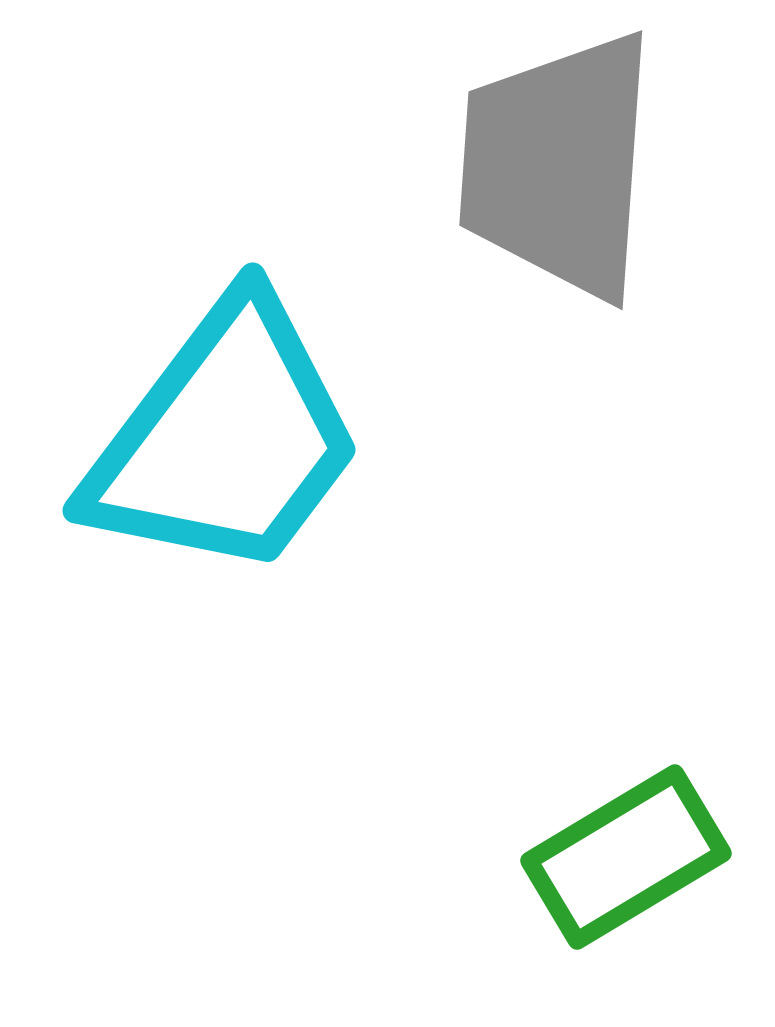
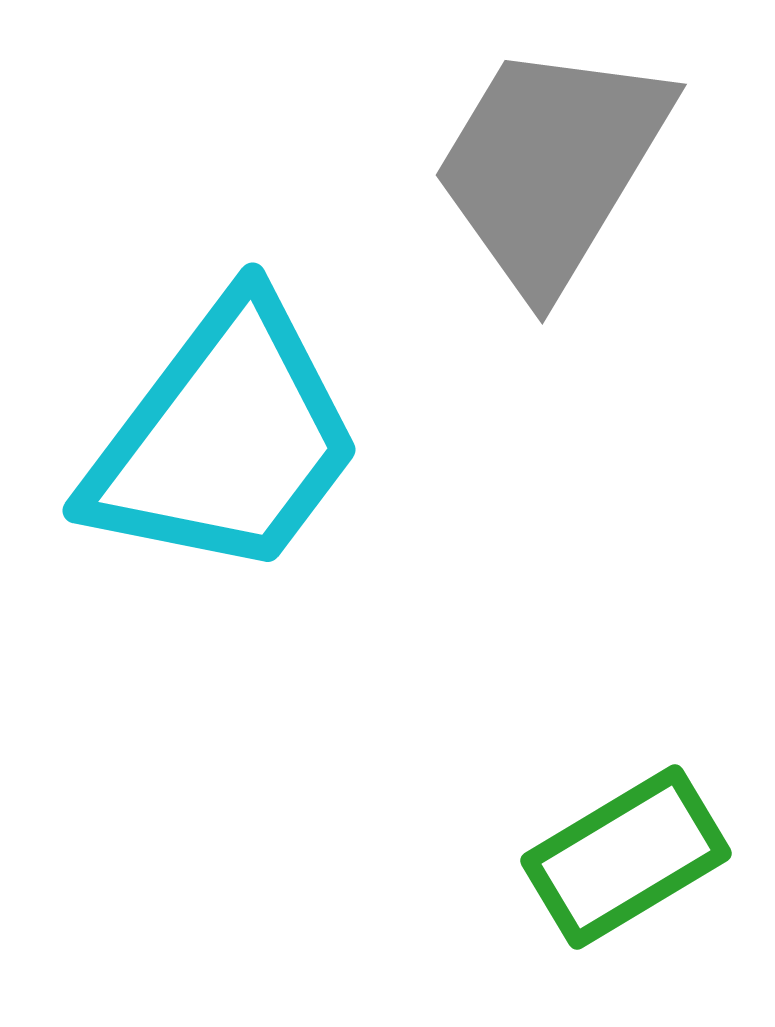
gray trapezoid: moved 7 px left, 1 px down; rotated 27 degrees clockwise
